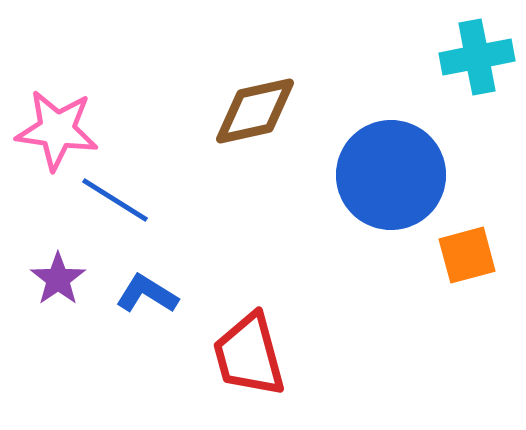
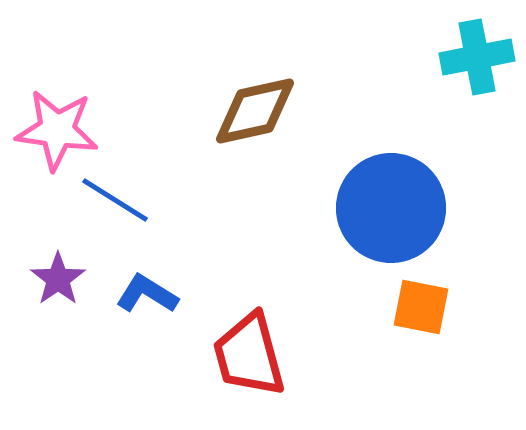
blue circle: moved 33 px down
orange square: moved 46 px left, 52 px down; rotated 26 degrees clockwise
